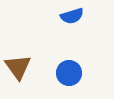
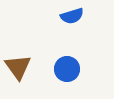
blue circle: moved 2 px left, 4 px up
